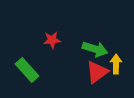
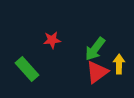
green arrow: rotated 110 degrees clockwise
yellow arrow: moved 3 px right
green rectangle: moved 1 px up
